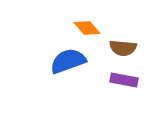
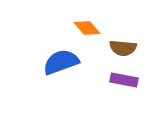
blue semicircle: moved 7 px left, 1 px down
